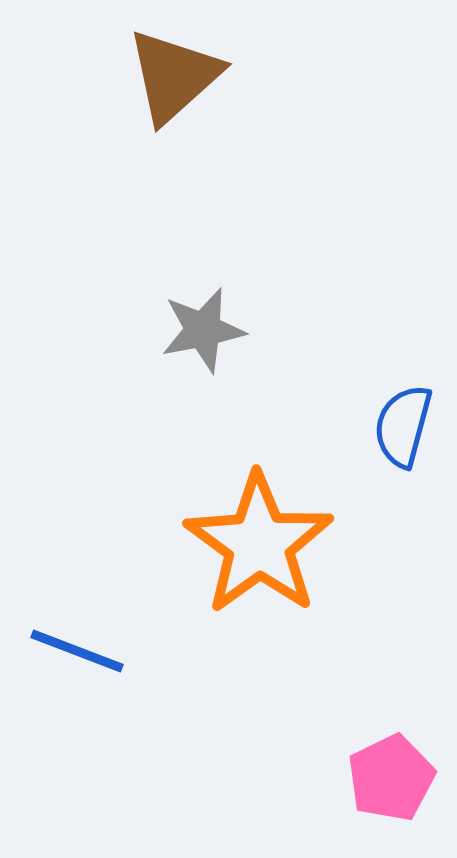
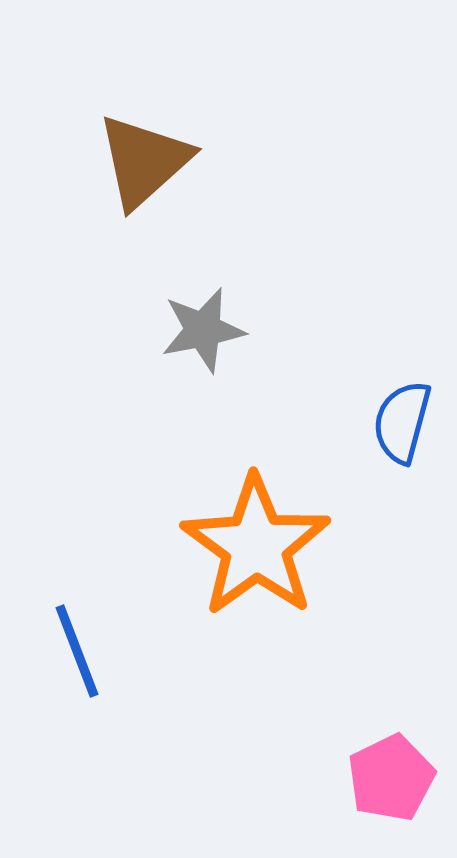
brown triangle: moved 30 px left, 85 px down
blue semicircle: moved 1 px left, 4 px up
orange star: moved 3 px left, 2 px down
blue line: rotated 48 degrees clockwise
